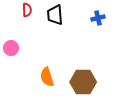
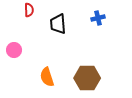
red semicircle: moved 2 px right
black trapezoid: moved 3 px right, 9 px down
pink circle: moved 3 px right, 2 px down
brown hexagon: moved 4 px right, 4 px up
